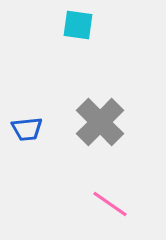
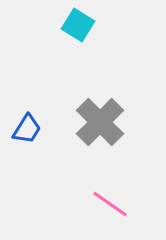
cyan square: rotated 24 degrees clockwise
blue trapezoid: rotated 52 degrees counterclockwise
